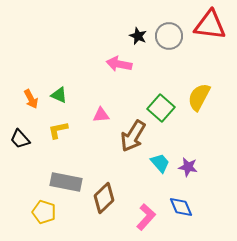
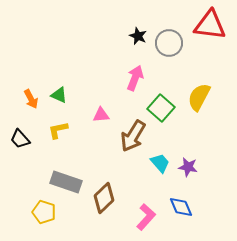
gray circle: moved 7 px down
pink arrow: moved 16 px right, 14 px down; rotated 100 degrees clockwise
gray rectangle: rotated 8 degrees clockwise
